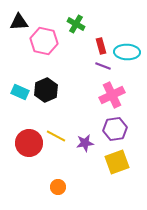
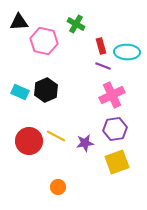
red circle: moved 2 px up
